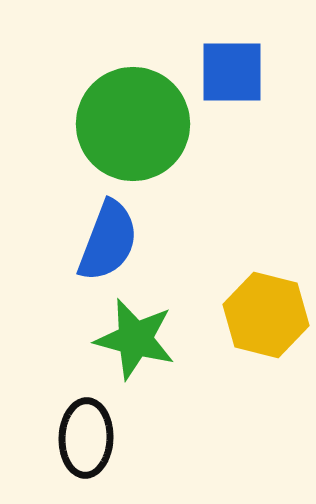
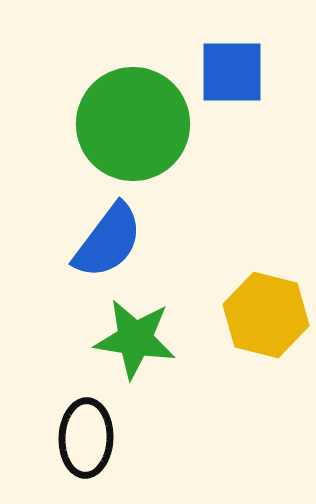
blue semicircle: rotated 16 degrees clockwise
green star: rotated 6 degrees counterclockwise
